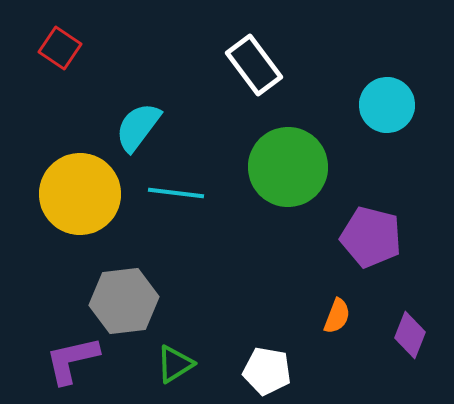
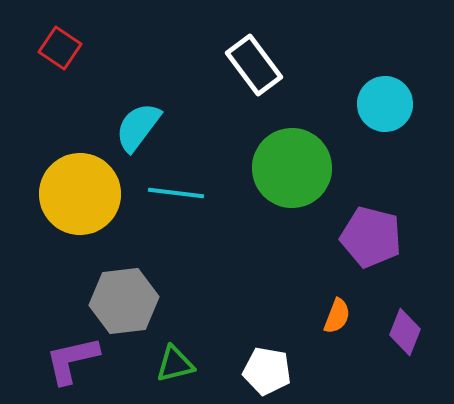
cyan circle: moved 2 px left, 1 px up
green circle: moved 4 px right, 1 px down
purple diamond: moved 5 px left, 3 px up
green triangle: rotated 18 degrees clockwise
